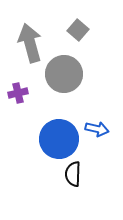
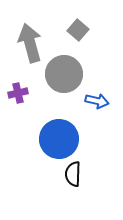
blue arrow: moved 28 px up
